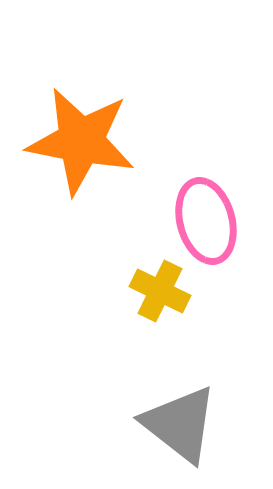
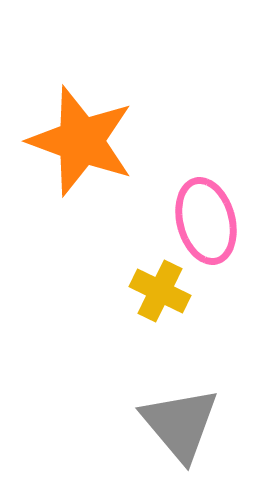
orange star: rotated 9 degrees clockwise
gray triangle: rotated 12 degrees clockwise
